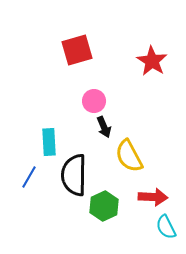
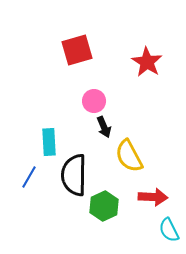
red star: moved 5 px left, 1 px down
cyan semicircle: moved 3 px right, 3 px down
